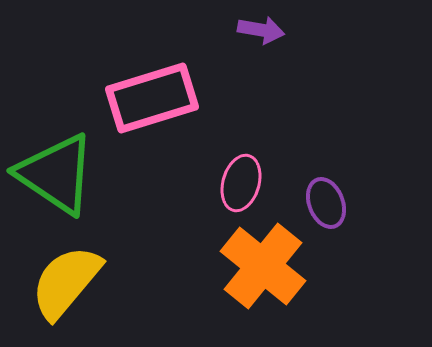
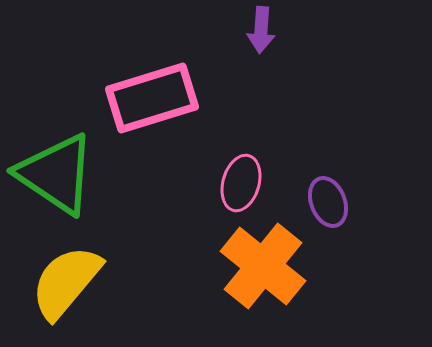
purple arrow: rotated 84 degrees clockwise
purple ellipse: moved 2 px right, 1 px up
